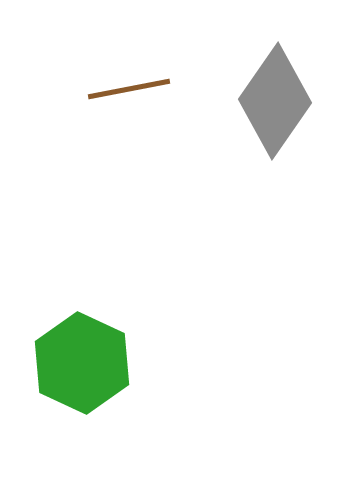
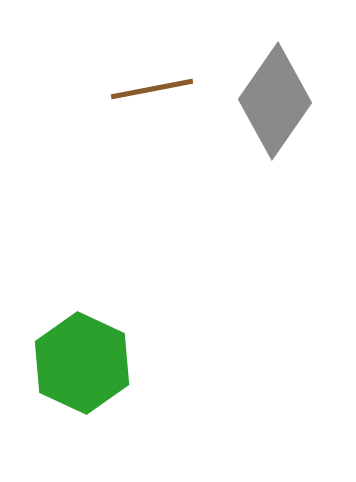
brown line: moved 23 px right
